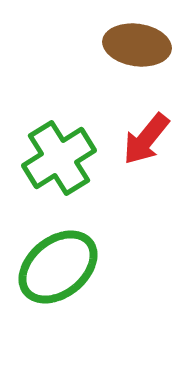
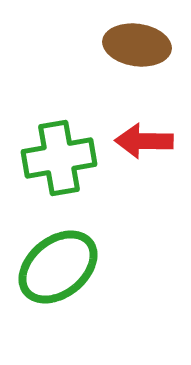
red arrow: moved 2 px left, 2 px down; rotated 52 degrees clockwise
green cross: rotated 22 degrees clockwise
